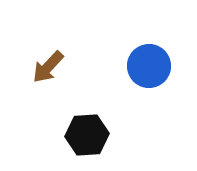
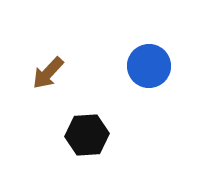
brown arrow: moved 6 px down
